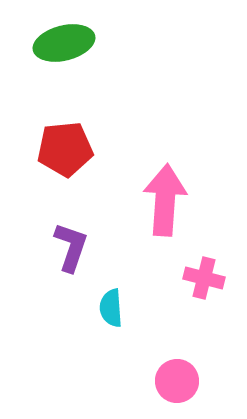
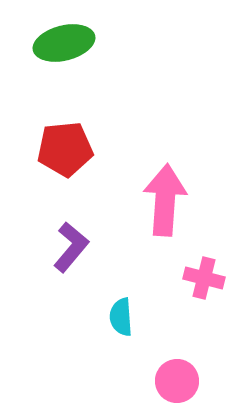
purple L-shape: rotated 21 degrees clockwise
cyan semicircle: moved 10 px right, 9 px down
